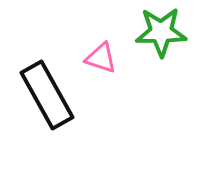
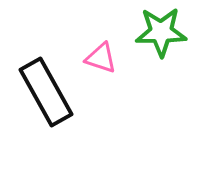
black rectangle: moved 1 px left, 3 px up
